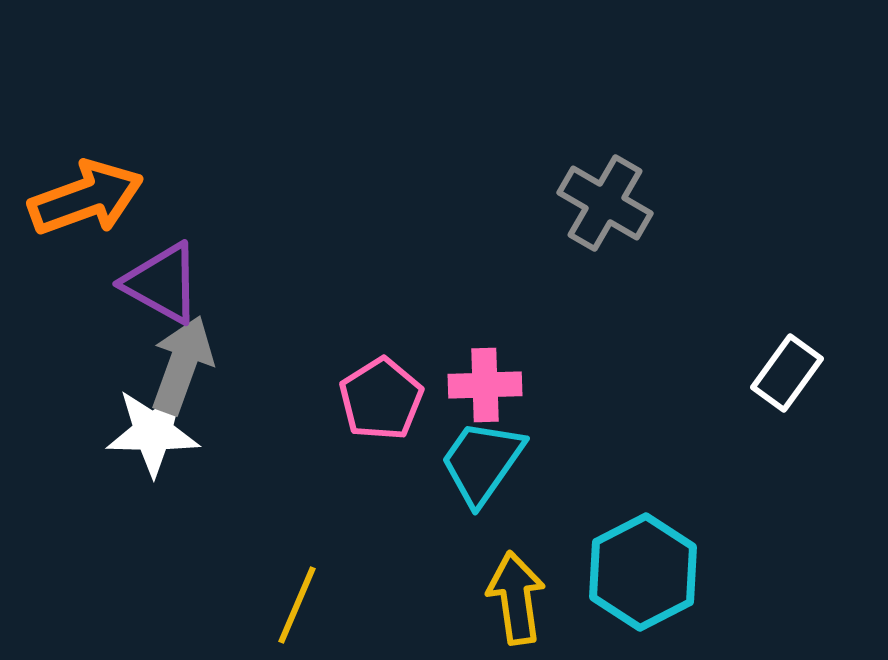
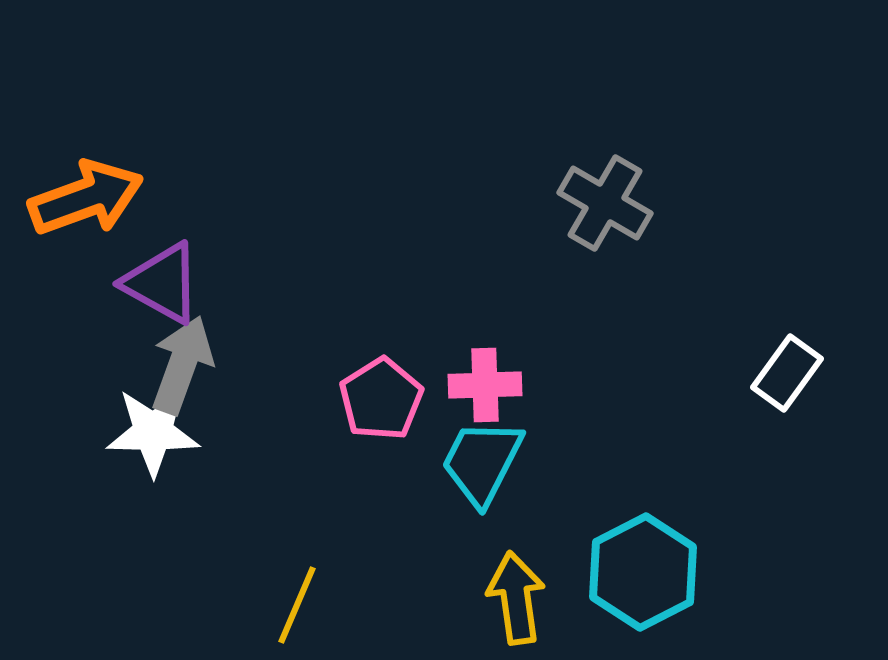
cyan trapezoid: rotated 8 degrees counterclockwise
